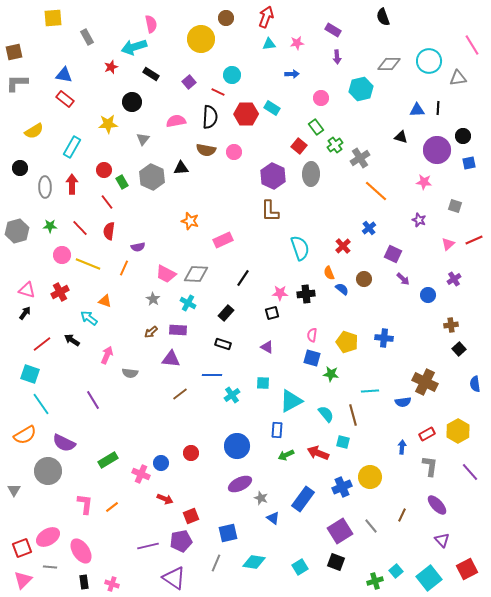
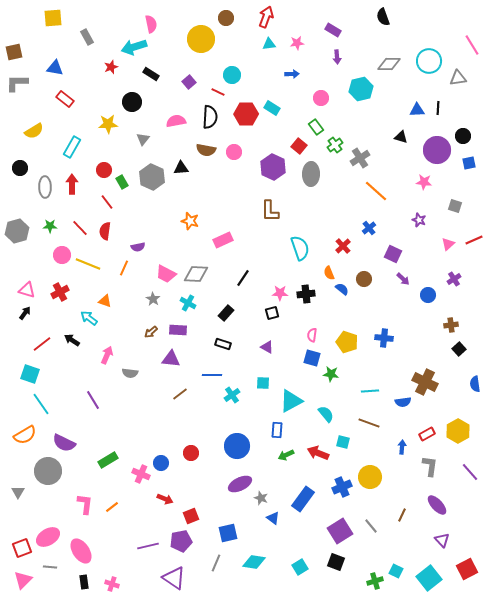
blue triangle at (64, 75): moved 9 px left, 7 px up
purple hexagon at (273, 176): moved 9 px up
red semicircle at (109, 231): moved 4 px left
brown line at (353, 415): moved 16 px right, 8 px down; rotated 55 degrees counterclockwise
gray triangle at (14, 490): moved 4 px right, 2 px down
cyan square at (396, 571): rotated 24 degrees counterclockwise
